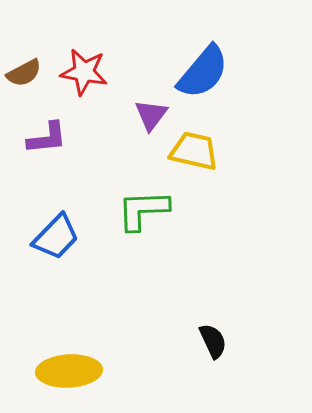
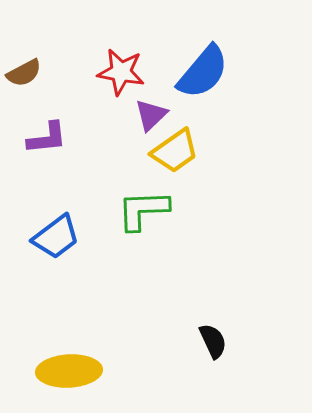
red star: moved 37 px right
purple triangle: rotated 9 degrees clockwise
yellow trapezoid: moved 19 px left; rotated 132 degrees clockwise
blue trapezoid: rotated 9 degrees clockwise
